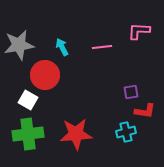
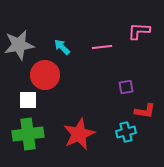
cyan arrow: rotated 18 degrees counterclockwise
purple square: moved 5 px left, 5 px up
white square: rotated 30 degrees counterclockwise
red star: moved 3 px right; rotated 20 degrees counterclockwise
